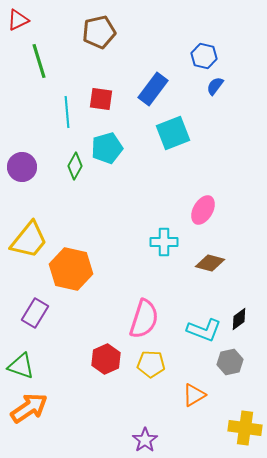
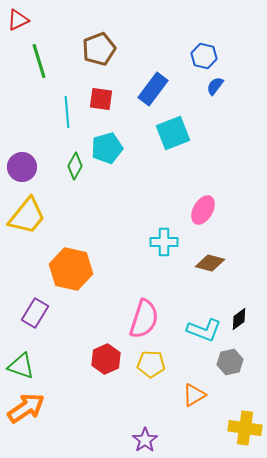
brown pentagon: moved 17 px down; rotated 8 degrees counterclockwise
yellow trapezoid: moved 2 px left, 24 px up
orange arrow: moved 3 px left
